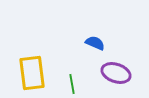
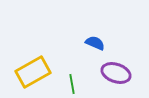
yellow rectangle: moved 1 px right, 1 px up; rotated 68 degrees clockwise
